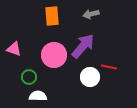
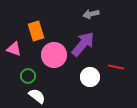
orange rectangle: moved 16 px left, 15 px down; rotated 12 degrees counterclockwise
purple arrow: moved 2 px up
red line: moved 7 px right
green circle: moved 1 px left, 1 px up
white semicircle: moved 1 px left; rotated 36 degrees clockwise
